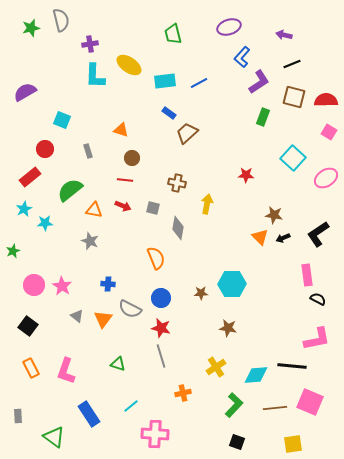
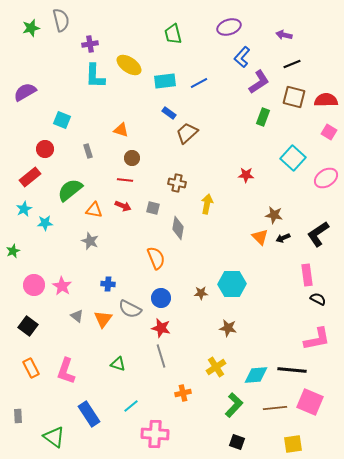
black line at (292, 366): moved 4 px down
